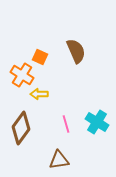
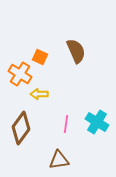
orange cross: moved 2 px left, 1 px up
pink line: rotated 24 degrees clockwise
